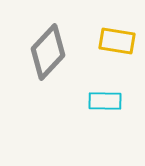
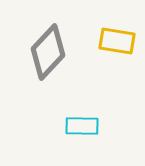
cyan rectangle: moved 23 px left, 25 px down
